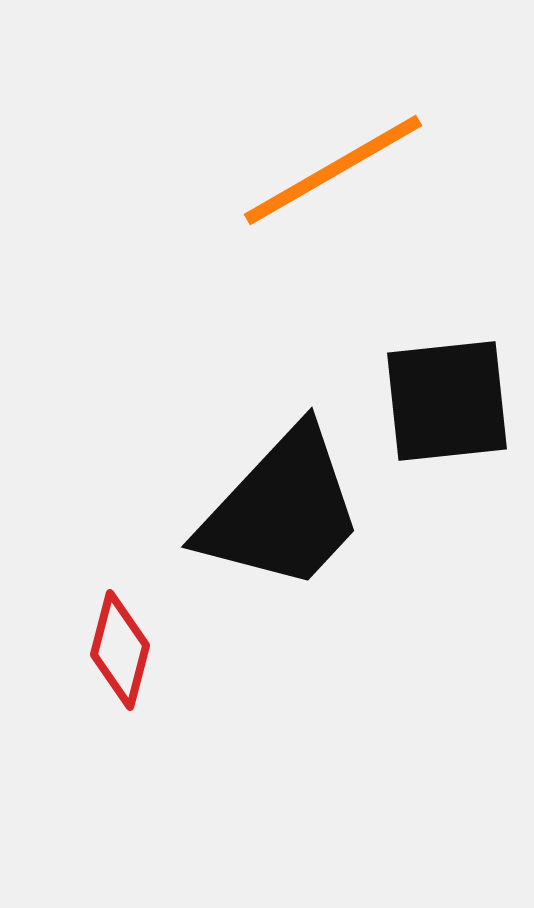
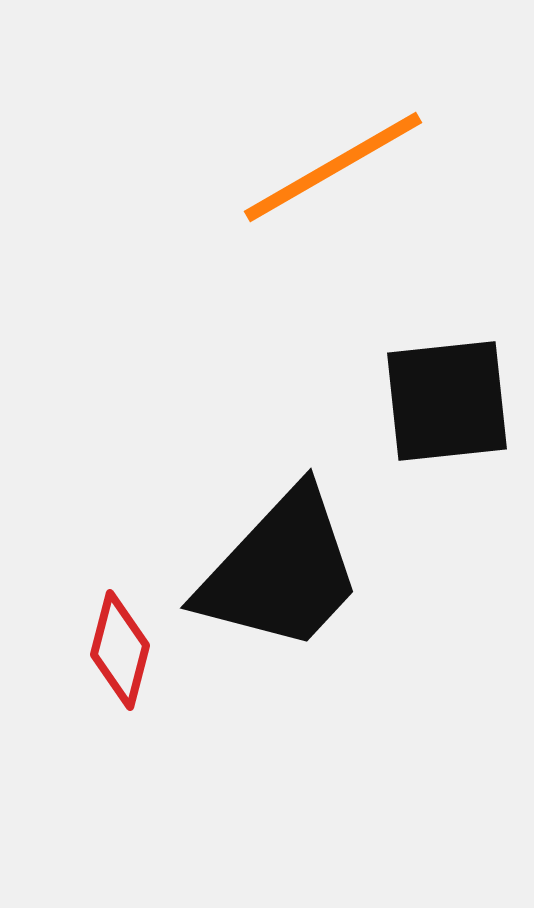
orange line: moved 3 px up
black trapezoid: moved 1 px left, 61 px down
